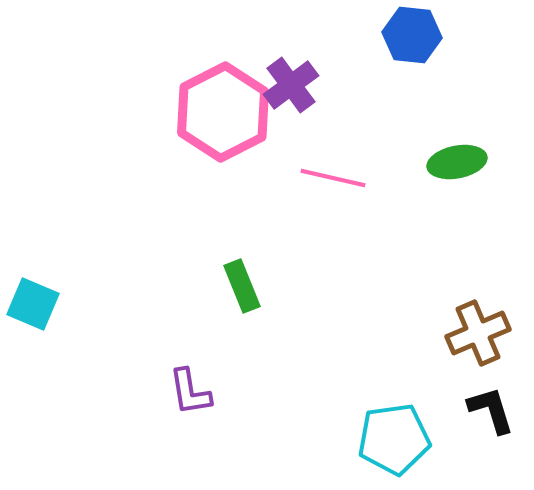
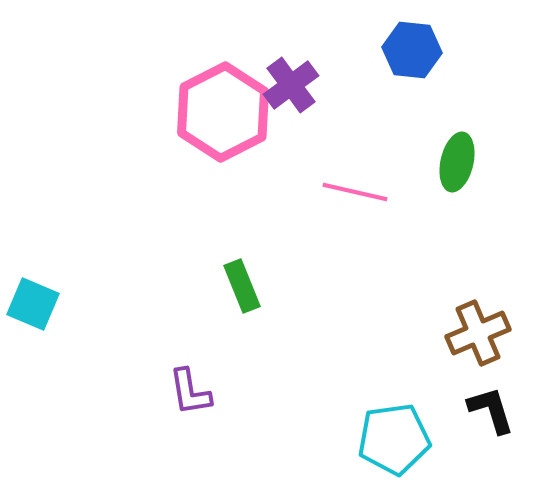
blue hexagon: moved 15 px down
green ellipse: rotated 66 degrees counterclockwise
pink line: moved 22 px right, 14 px down
